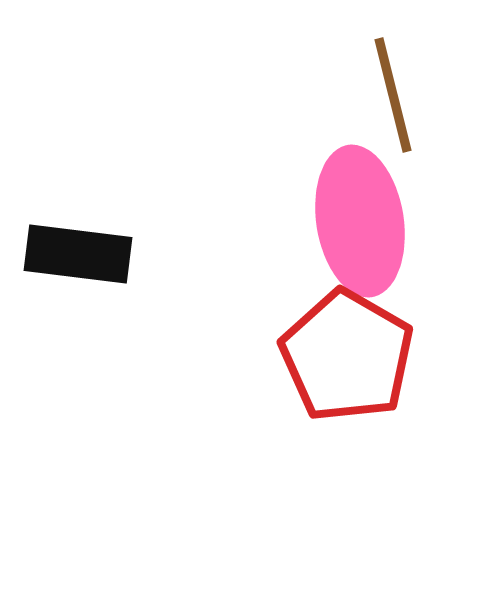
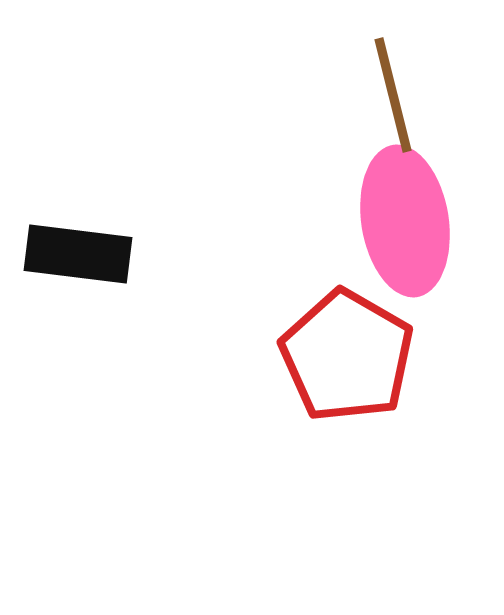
pink ellipse: moved 45 px right
